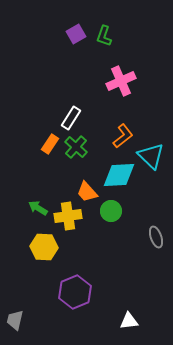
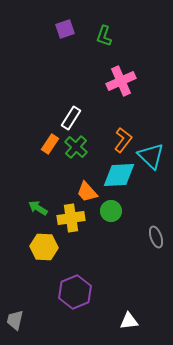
purple square: moved 11 px left, 5 px up; rotated 12 degrees clockwise
orange L-shape: moved 4 px down; rotated 15 degrees counterclockwise
yellow cross: moved 3 px right, 2 px down
